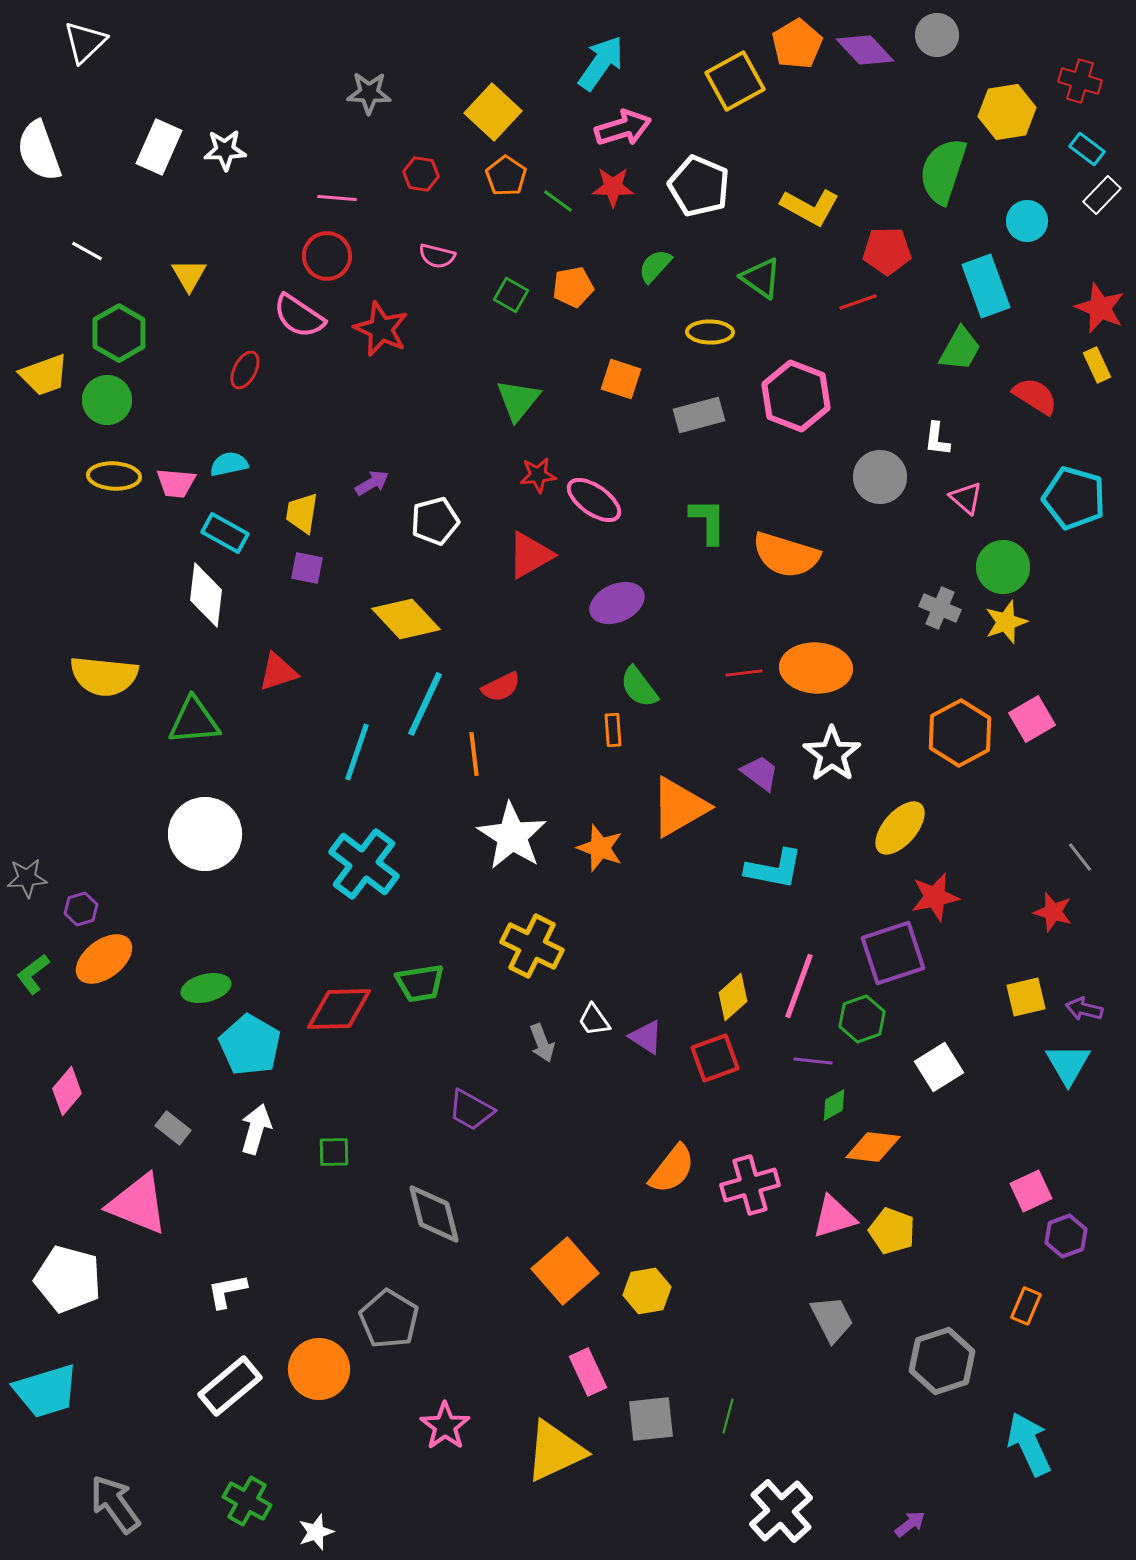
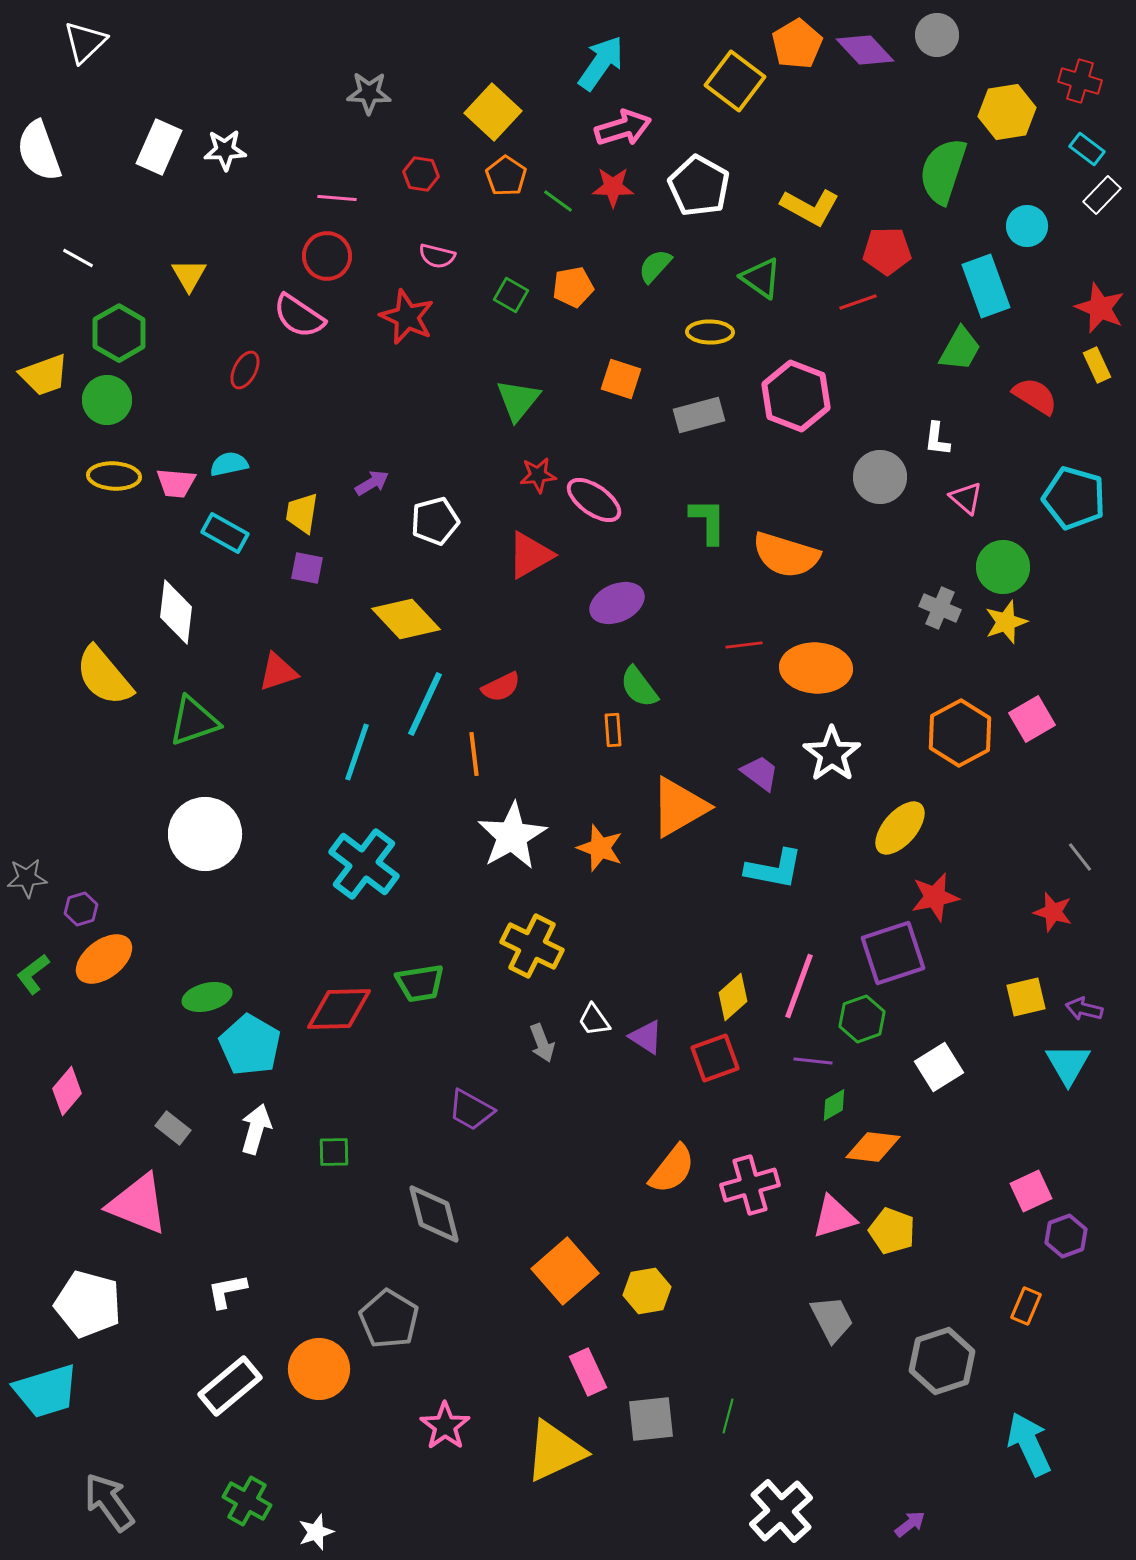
yellow square at (735, 81): rotated 24 degrees counterclockwise
white pentagon at (699, 186): rotated 6 degrees clockwise
cyan circle at (1027, 221): moved 5 px down
white line at (87, 251): moved 9 px left, 7 px down
red star at (381, 329): moved 26 px right, 12 px up
white diamond at (206, 595): moved 30 px left, 17 px down
red line at (744, 673): moved 28 px up
yellow semicircle at (104, 676): rotated 44 degrees clockwise
green triangle at (194, 721): rotated 14 degrees counterclockwise
white star at (512, 836): rotated 10 degrees clockwise
green ellipse at (206, 988): moved 1 px right, 9 px down
white pentagon at (68, 1279): moved 20 px right, 25 px down
gray arrow at (115, 1504): moved 6 px left, 2 px up
